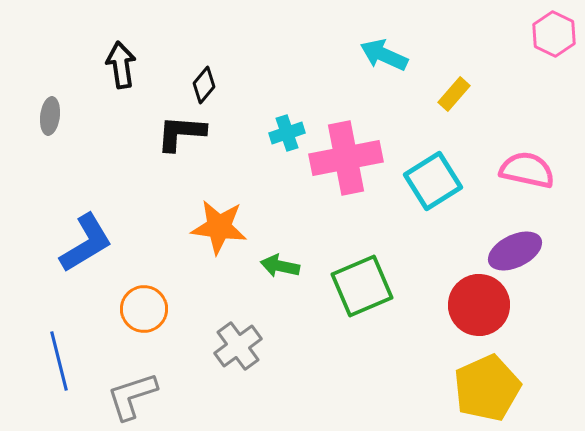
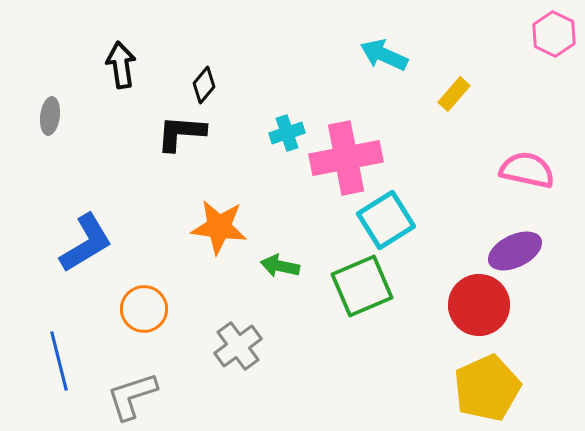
cyan square: moved 47 px left, 39 px down
